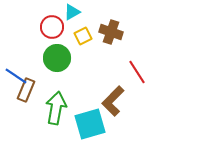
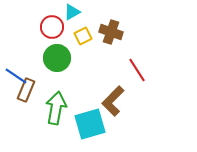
red line: moved 2 px up
